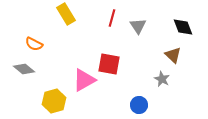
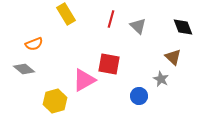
red line: moved 1 px left, 1 px down
gray triangle: rotated 12 degrees counterclockwise
orange semicircle: rotated 48 degrees counterclockwise
brown triangle: moved 2 px down
gray star: moved 1 px left
yellow hexagon: moved 1 px right
blue circle: moved 9 px up
